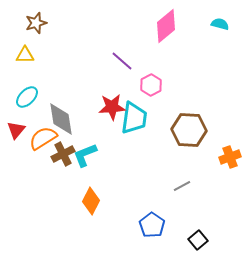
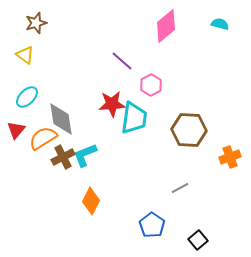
yellow triangle: rotated 36 degrees clockwise
red star: moved 3 px up
brown cross: moved 3 px down
gray line: moved 2 px left, 2 px down
